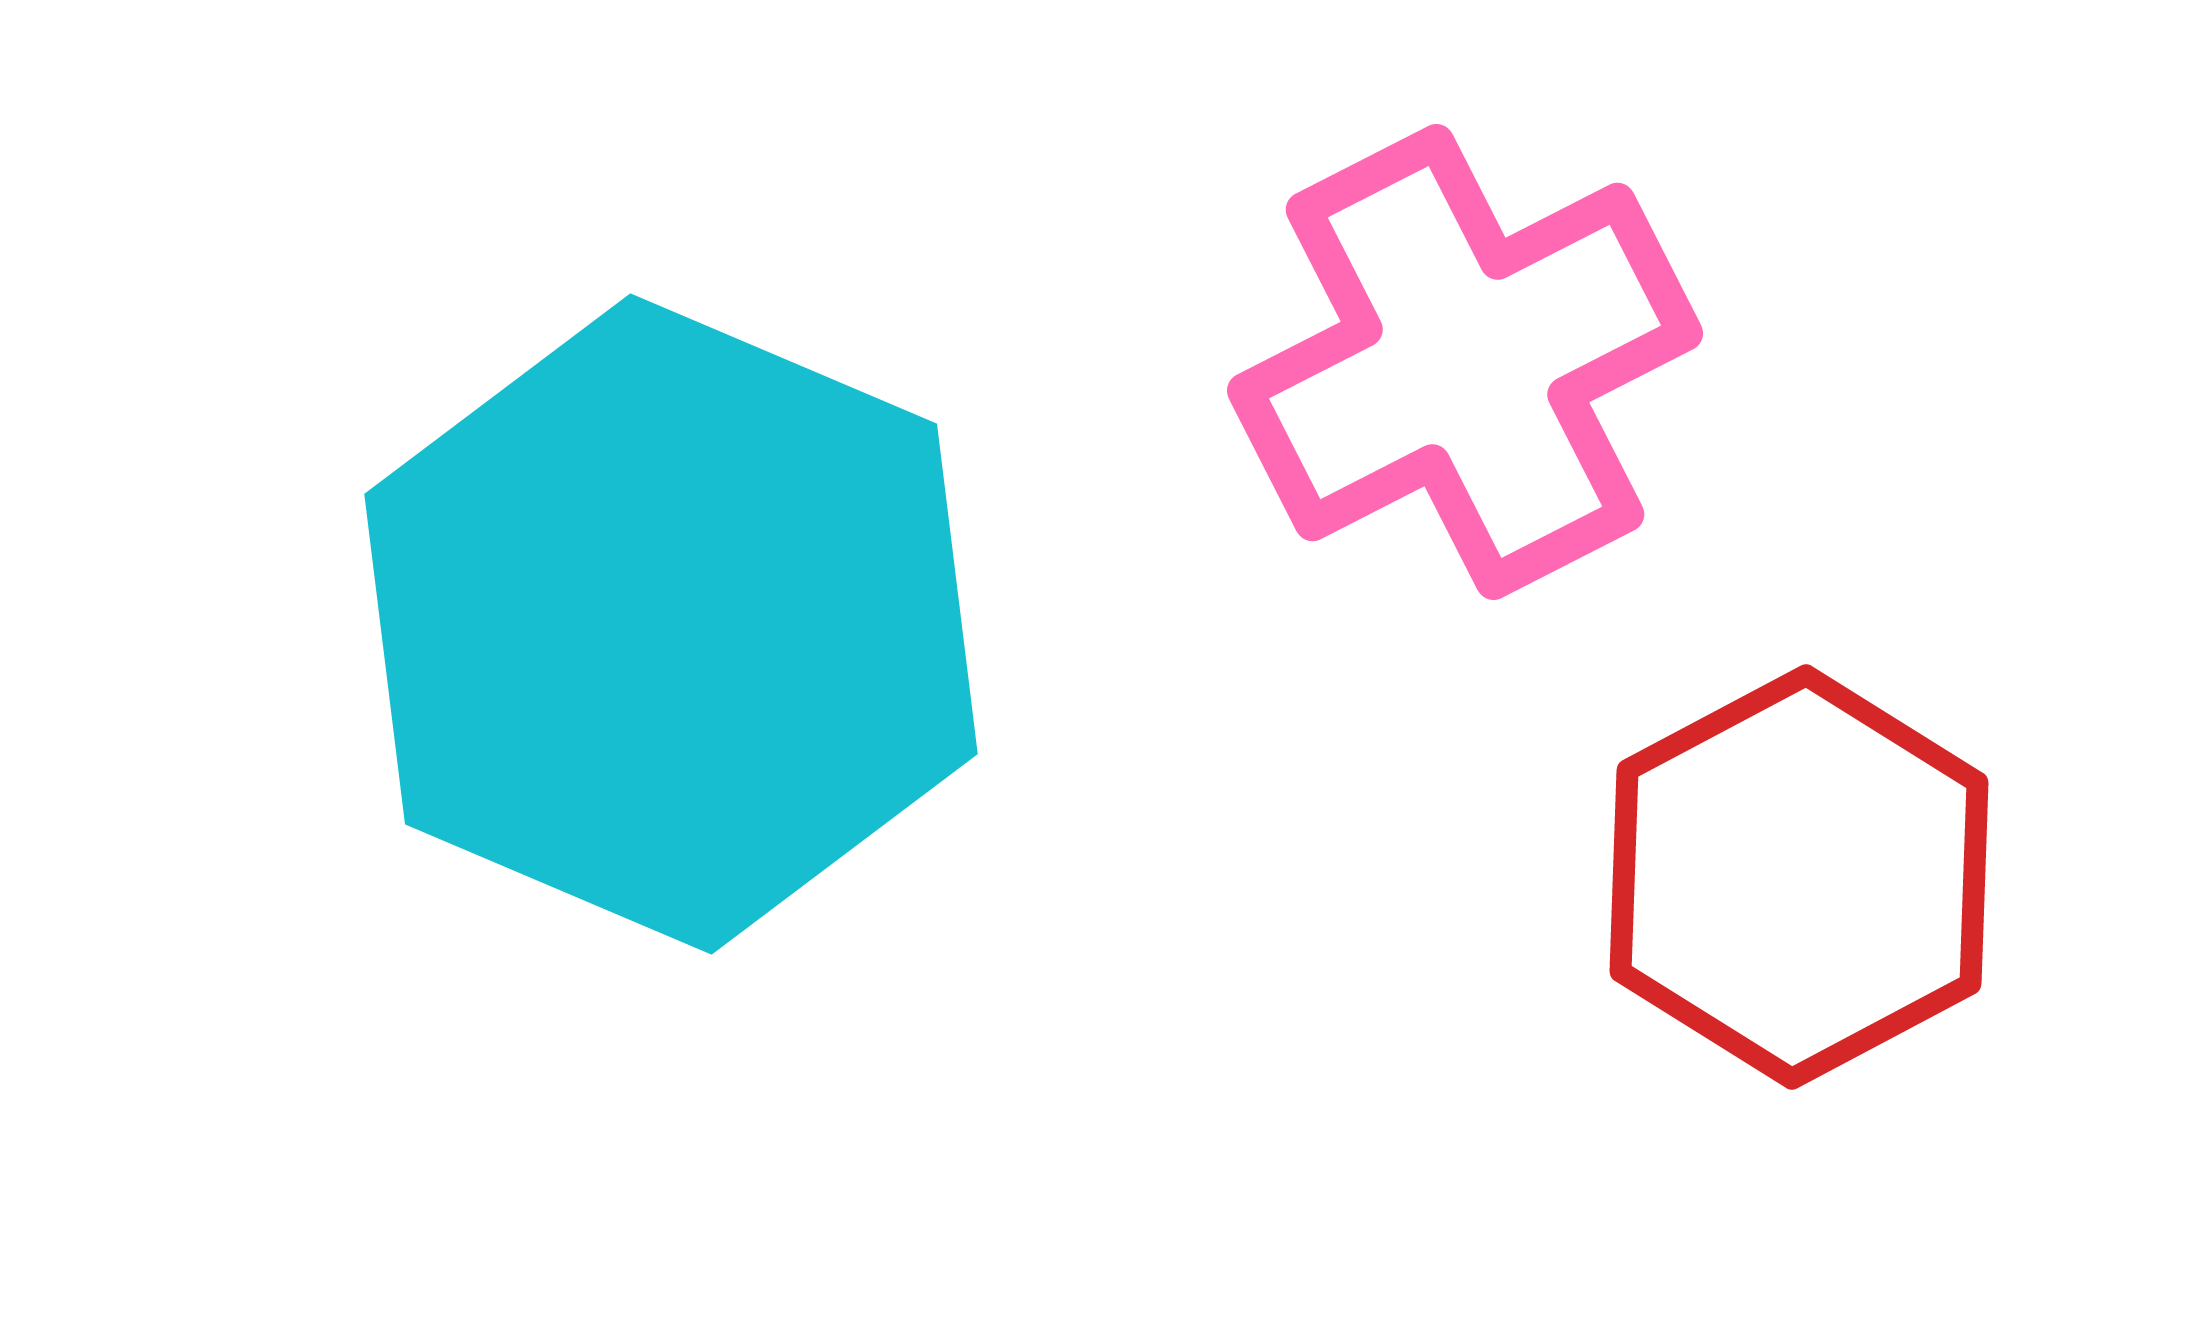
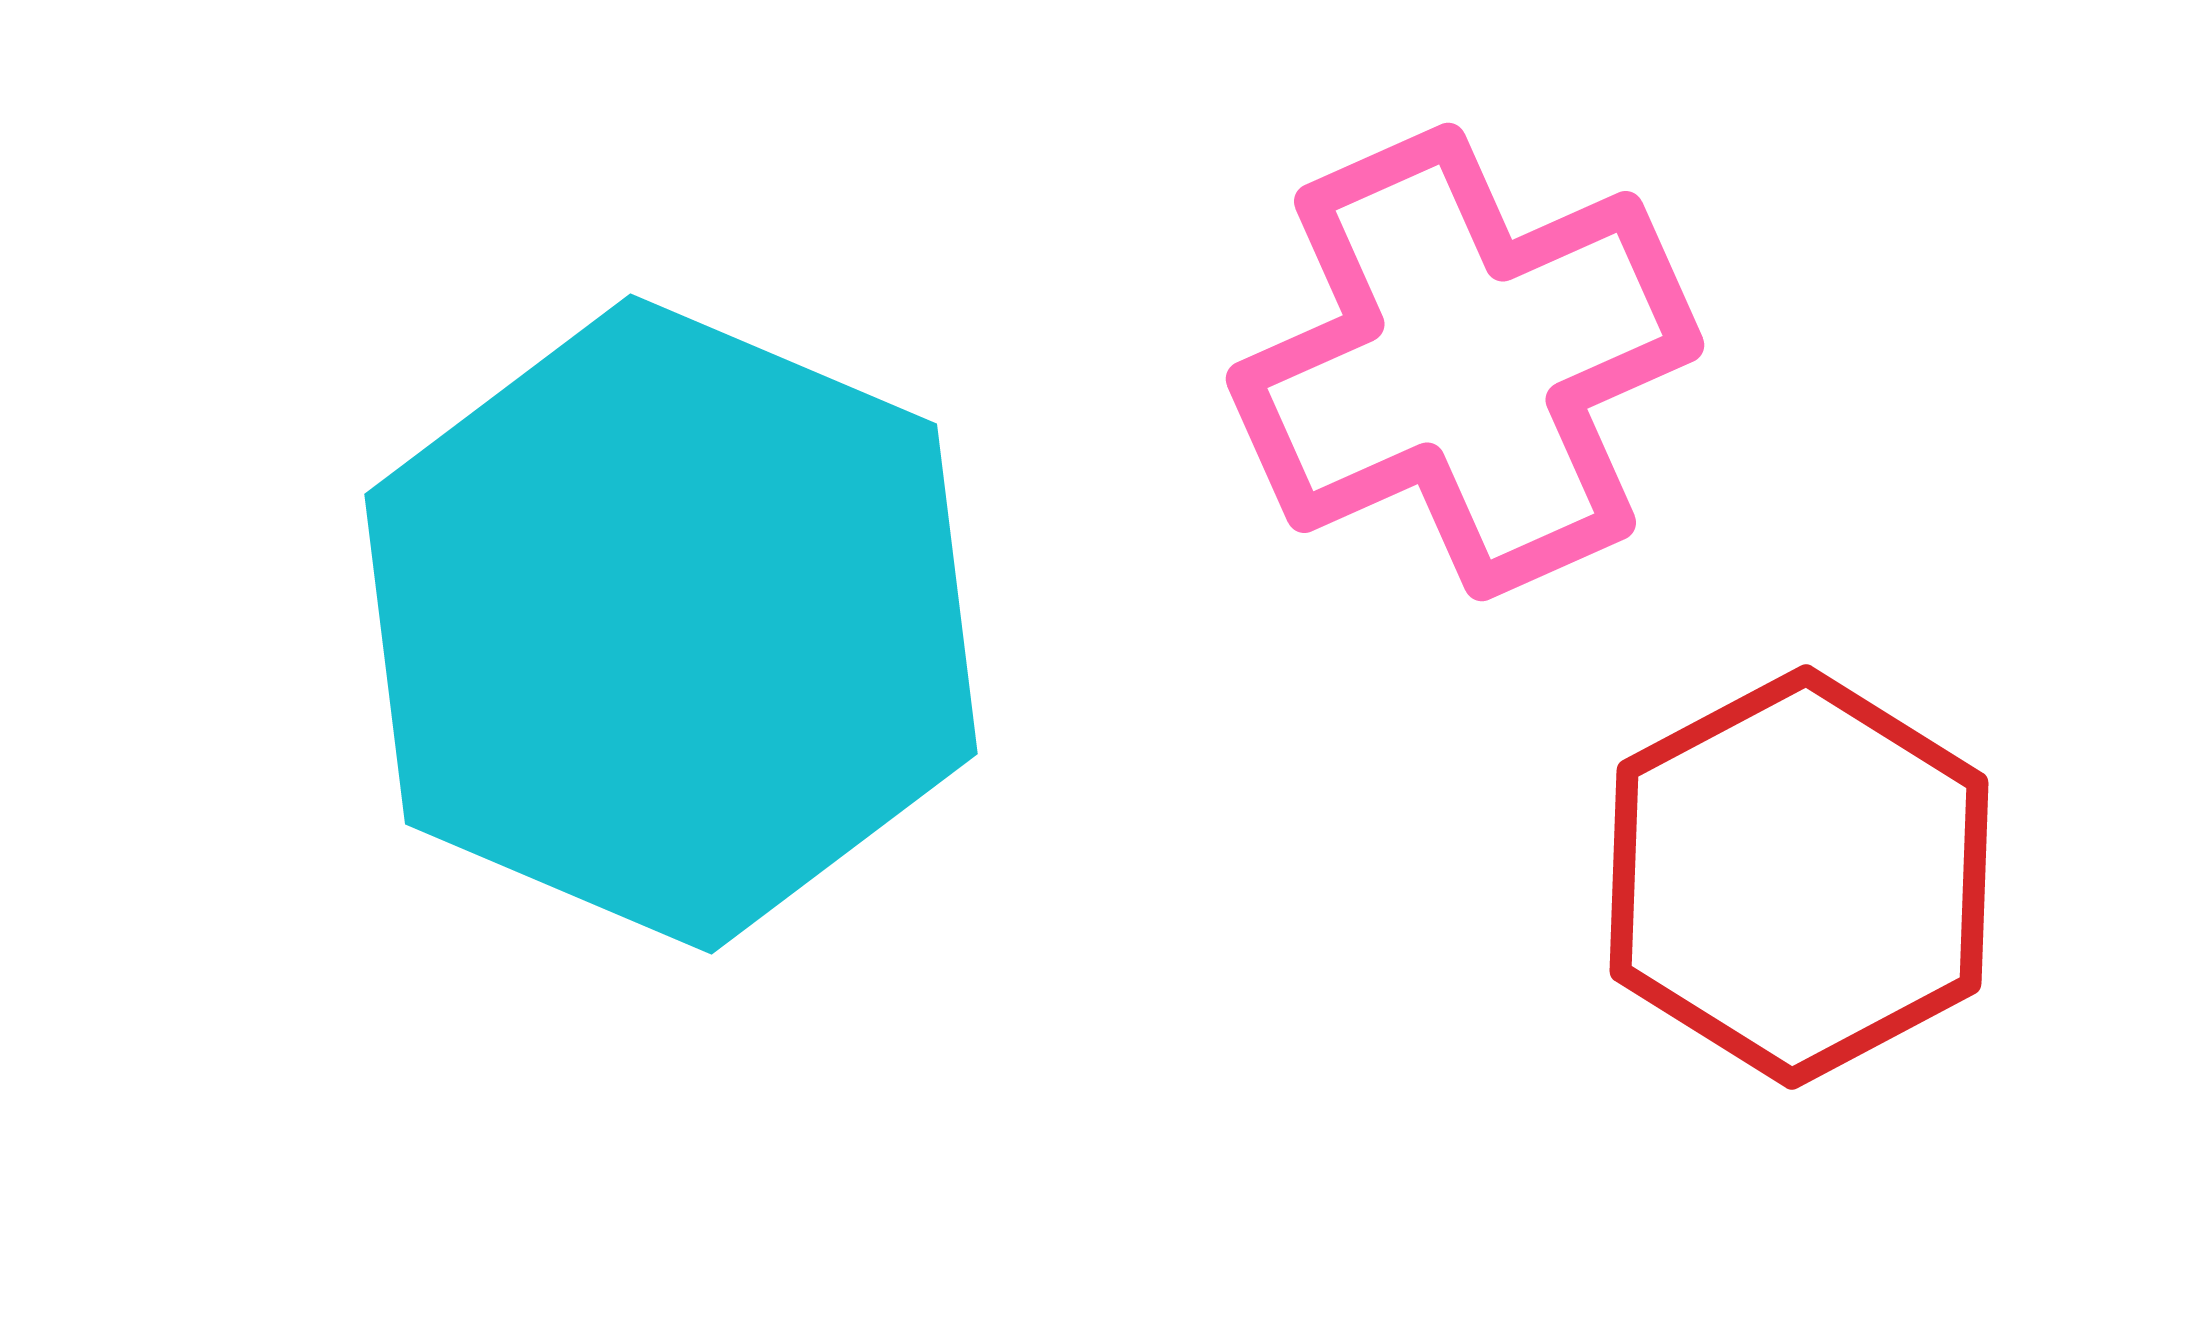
pink cross: rotated 3 degrees clockwise
